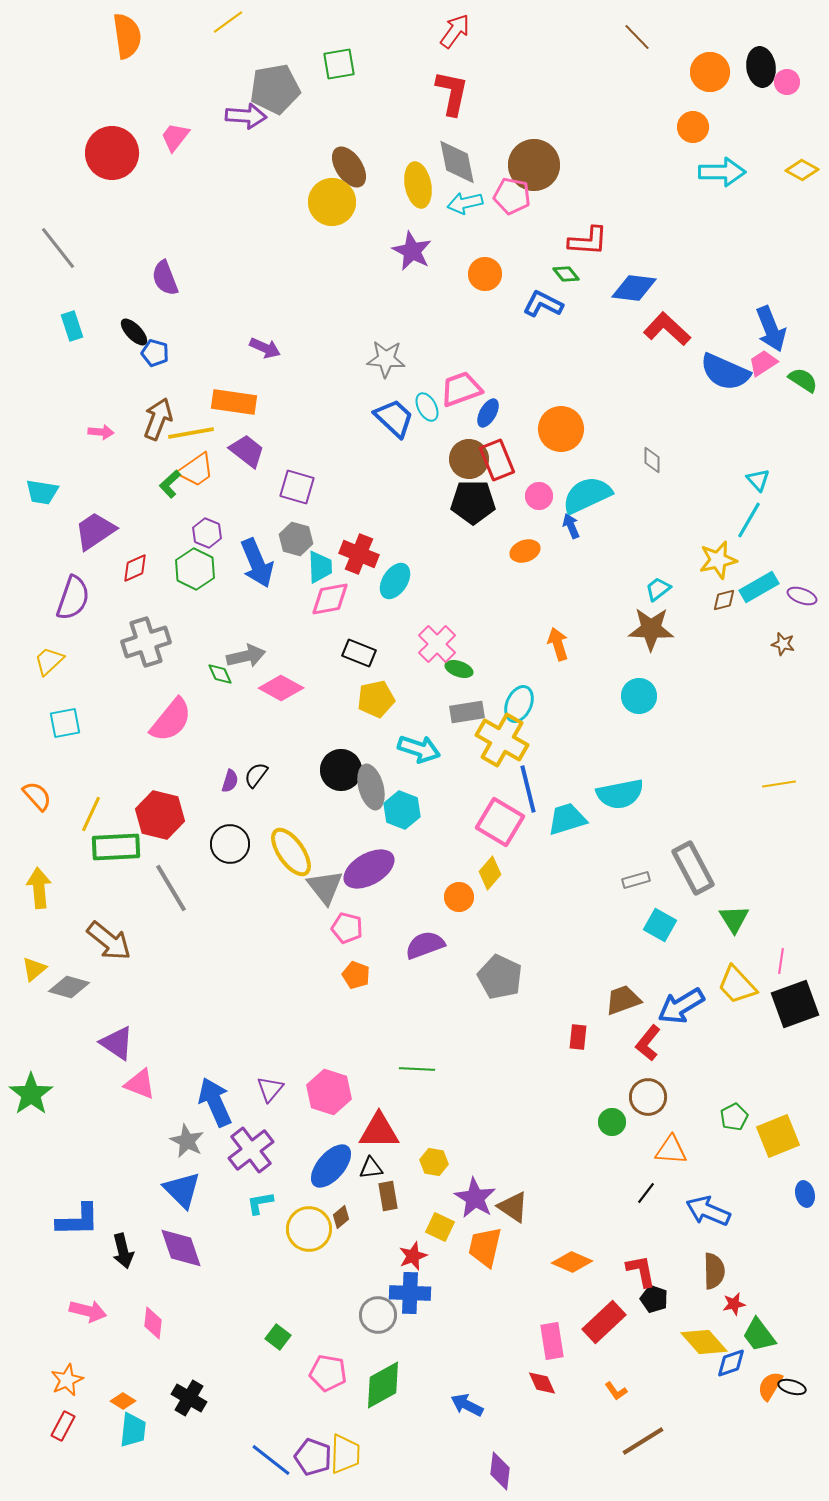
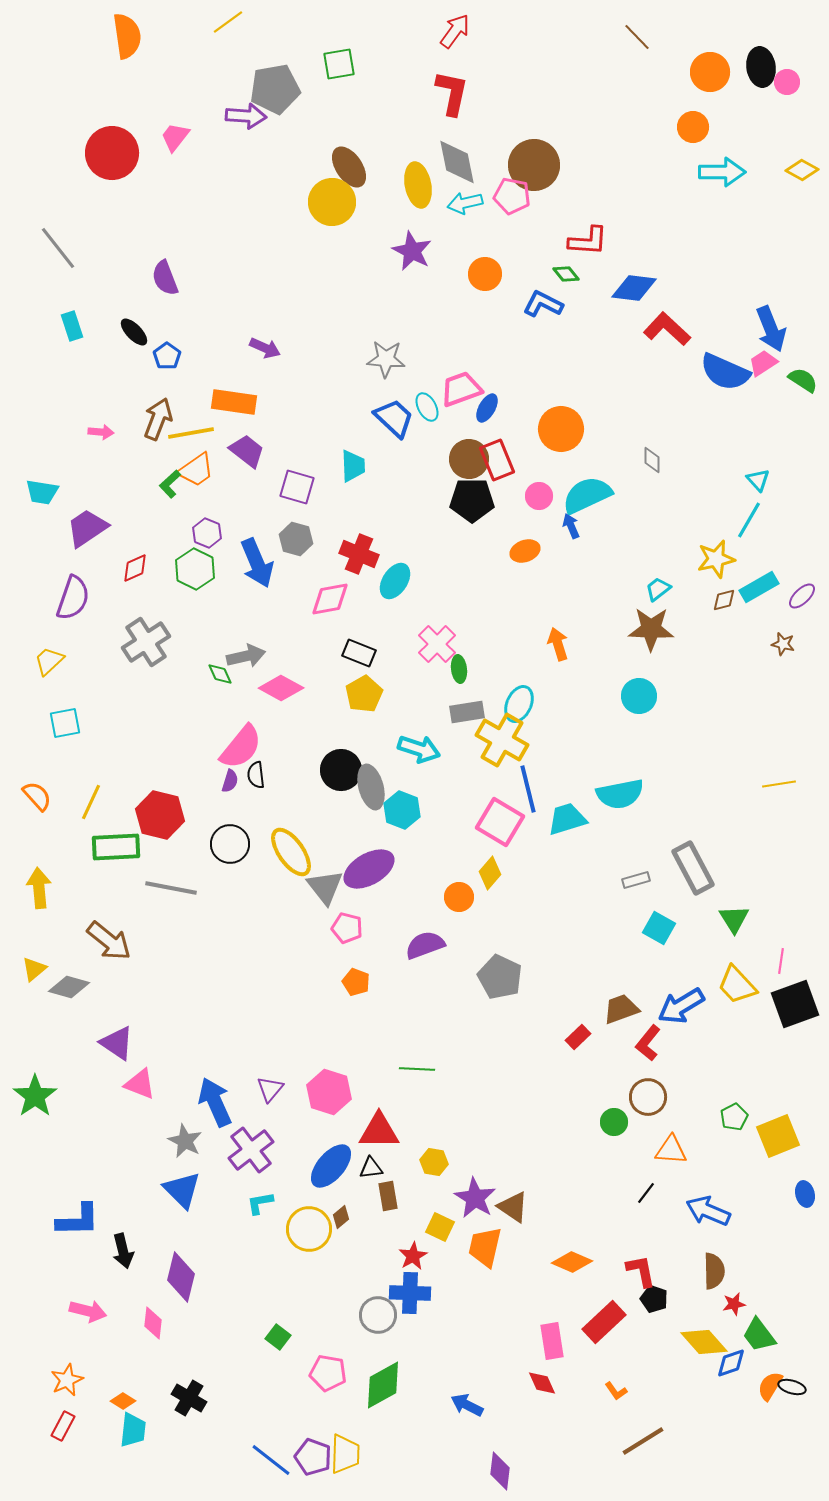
blue pentagon at (155, 353): moved 12 px right, 3 px down; rotated 20 degrees clockwise
blue ellipse at (488, 413): moved 1 px left, 5 px up
black pentagon at (473, 502): moved 1 px left, 2 px up
purple trapezoid at (95, 531): moved 8 px left, 3 px up
yellow star at (718, 560): moved 2 px left, 1 px up
cyan trapezoid at (320, 567): moved 33 px right, 101 px up
purple ellipse at (802, 596): rotated 64 degrees counterclockwise
gray cross at (146, 642): rotated 15 degrees counterclockwise
green ellipse at (459, 669): rotated 64 degrees clockwise
yellow pentagon at (376, 699): moved 12 px left, 5 px up; rotated 18 degrees counterclockwise
pink semicircle at (171, 720): moved 70 px right, 27 px down
black semicircle at (256, 775): rotated 44 degrees counterclockwise
yellow line at (91, 814): moved 12 px up
gray line at (171, 888): rotated 48 degrees counterclockwise
cyan square at (660, 925): moved 1 px left, 3 px down
orange pentagon at (356, 975): moved 7 px down
brown trapezoid at (623, 1000): moved 2 px left, 9 px down
red rectangle at (578, 1037): rotated 40 degrees clockwise
green star at (31, 1094): moved 4 px right, 2 px down
green circle at (612, 1122): moved 2 px right
gray star at (187, 1141): moved 2 px left
purple diamond at (181, 1248): moved 29 px down; rotated 33 degrees clockwise
red star at (413, 1256): rotated 8 degrees counterclockwise
